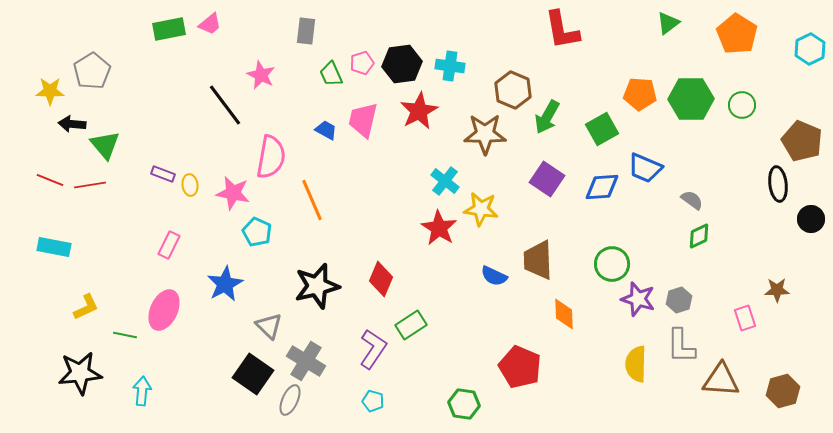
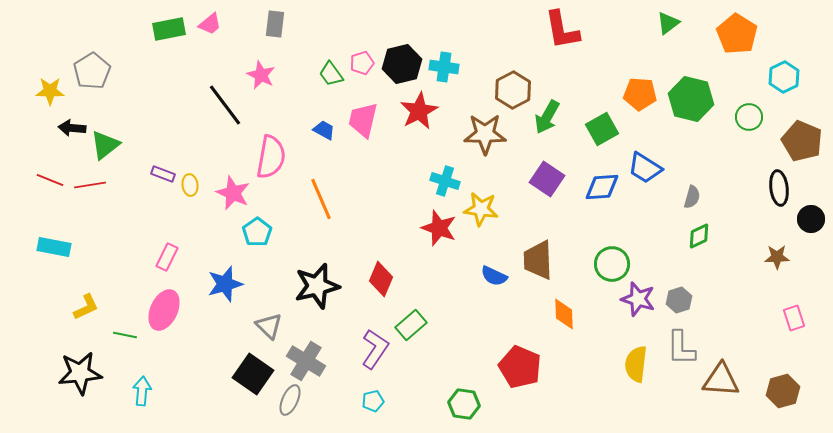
gray rectangle at (306, 31): moved 31 px left, 7 px up
cyan hexagon at (810, 49): moved 26 px left, 28 px down
black hexagon at (402, 64): rotated 6 degrees counterclockwise
cyan cross at (450, 66): moved 6 px left, 1 px down
green trapezoid at (331, 74): rotated 12 degrees counterclockwise
brown hexagon at (513, 90): rotated 9 degrees clockwise
green hexagon at (691, 99): rotated 15 degrees clockwise
green circle at (742, 105): moved 7 px right, 12 px down
black arrow at (72, 124): moved 4 px down
blue trapezoid at (326, 130): moved 2 px left
green triangle at (105, 145): rotated 32 degrees clockwise
blue trapezoid at (645, 168): rotated 9 degrees clockwise
cyan cross at (445, 181): rotated 20 degrees counterclockwise
black ellipse at (778, 184): moved 1 px right, 4 px down
pink star at (233, 193): rotated 12 degrees clockwise
orange line at (312, 200): moved 9 px right, 1 px up
gray semicircle at (692, 200): moved 3 px up; rotated 70 degrees clockwise
red star at (439, 228): rotated 12 degrees counterclockwise
cyan pentagon at (257, 232): rotated 12 degrees clockwise
pink rectangle at (169, 245): moved 2 px left, 12 px down
blue star at (225, 284): rotated 12 degrees clockwise
brown star at (777, 290): moved 33 px up
pink rectangle at (745, 318): moved 49 px right
green rectangle at (411, 325): rotated 8 degrees counterclockwise
gray L-shape at (681, 346): moved 2 px down
purple L-shape at (373, 349): moved 2 px right
yellow semicircle at (636, 364): rotated 6 degrees clockwise
cyan pentagon at (373, 401): rotated 30 degrees counterclockwise
